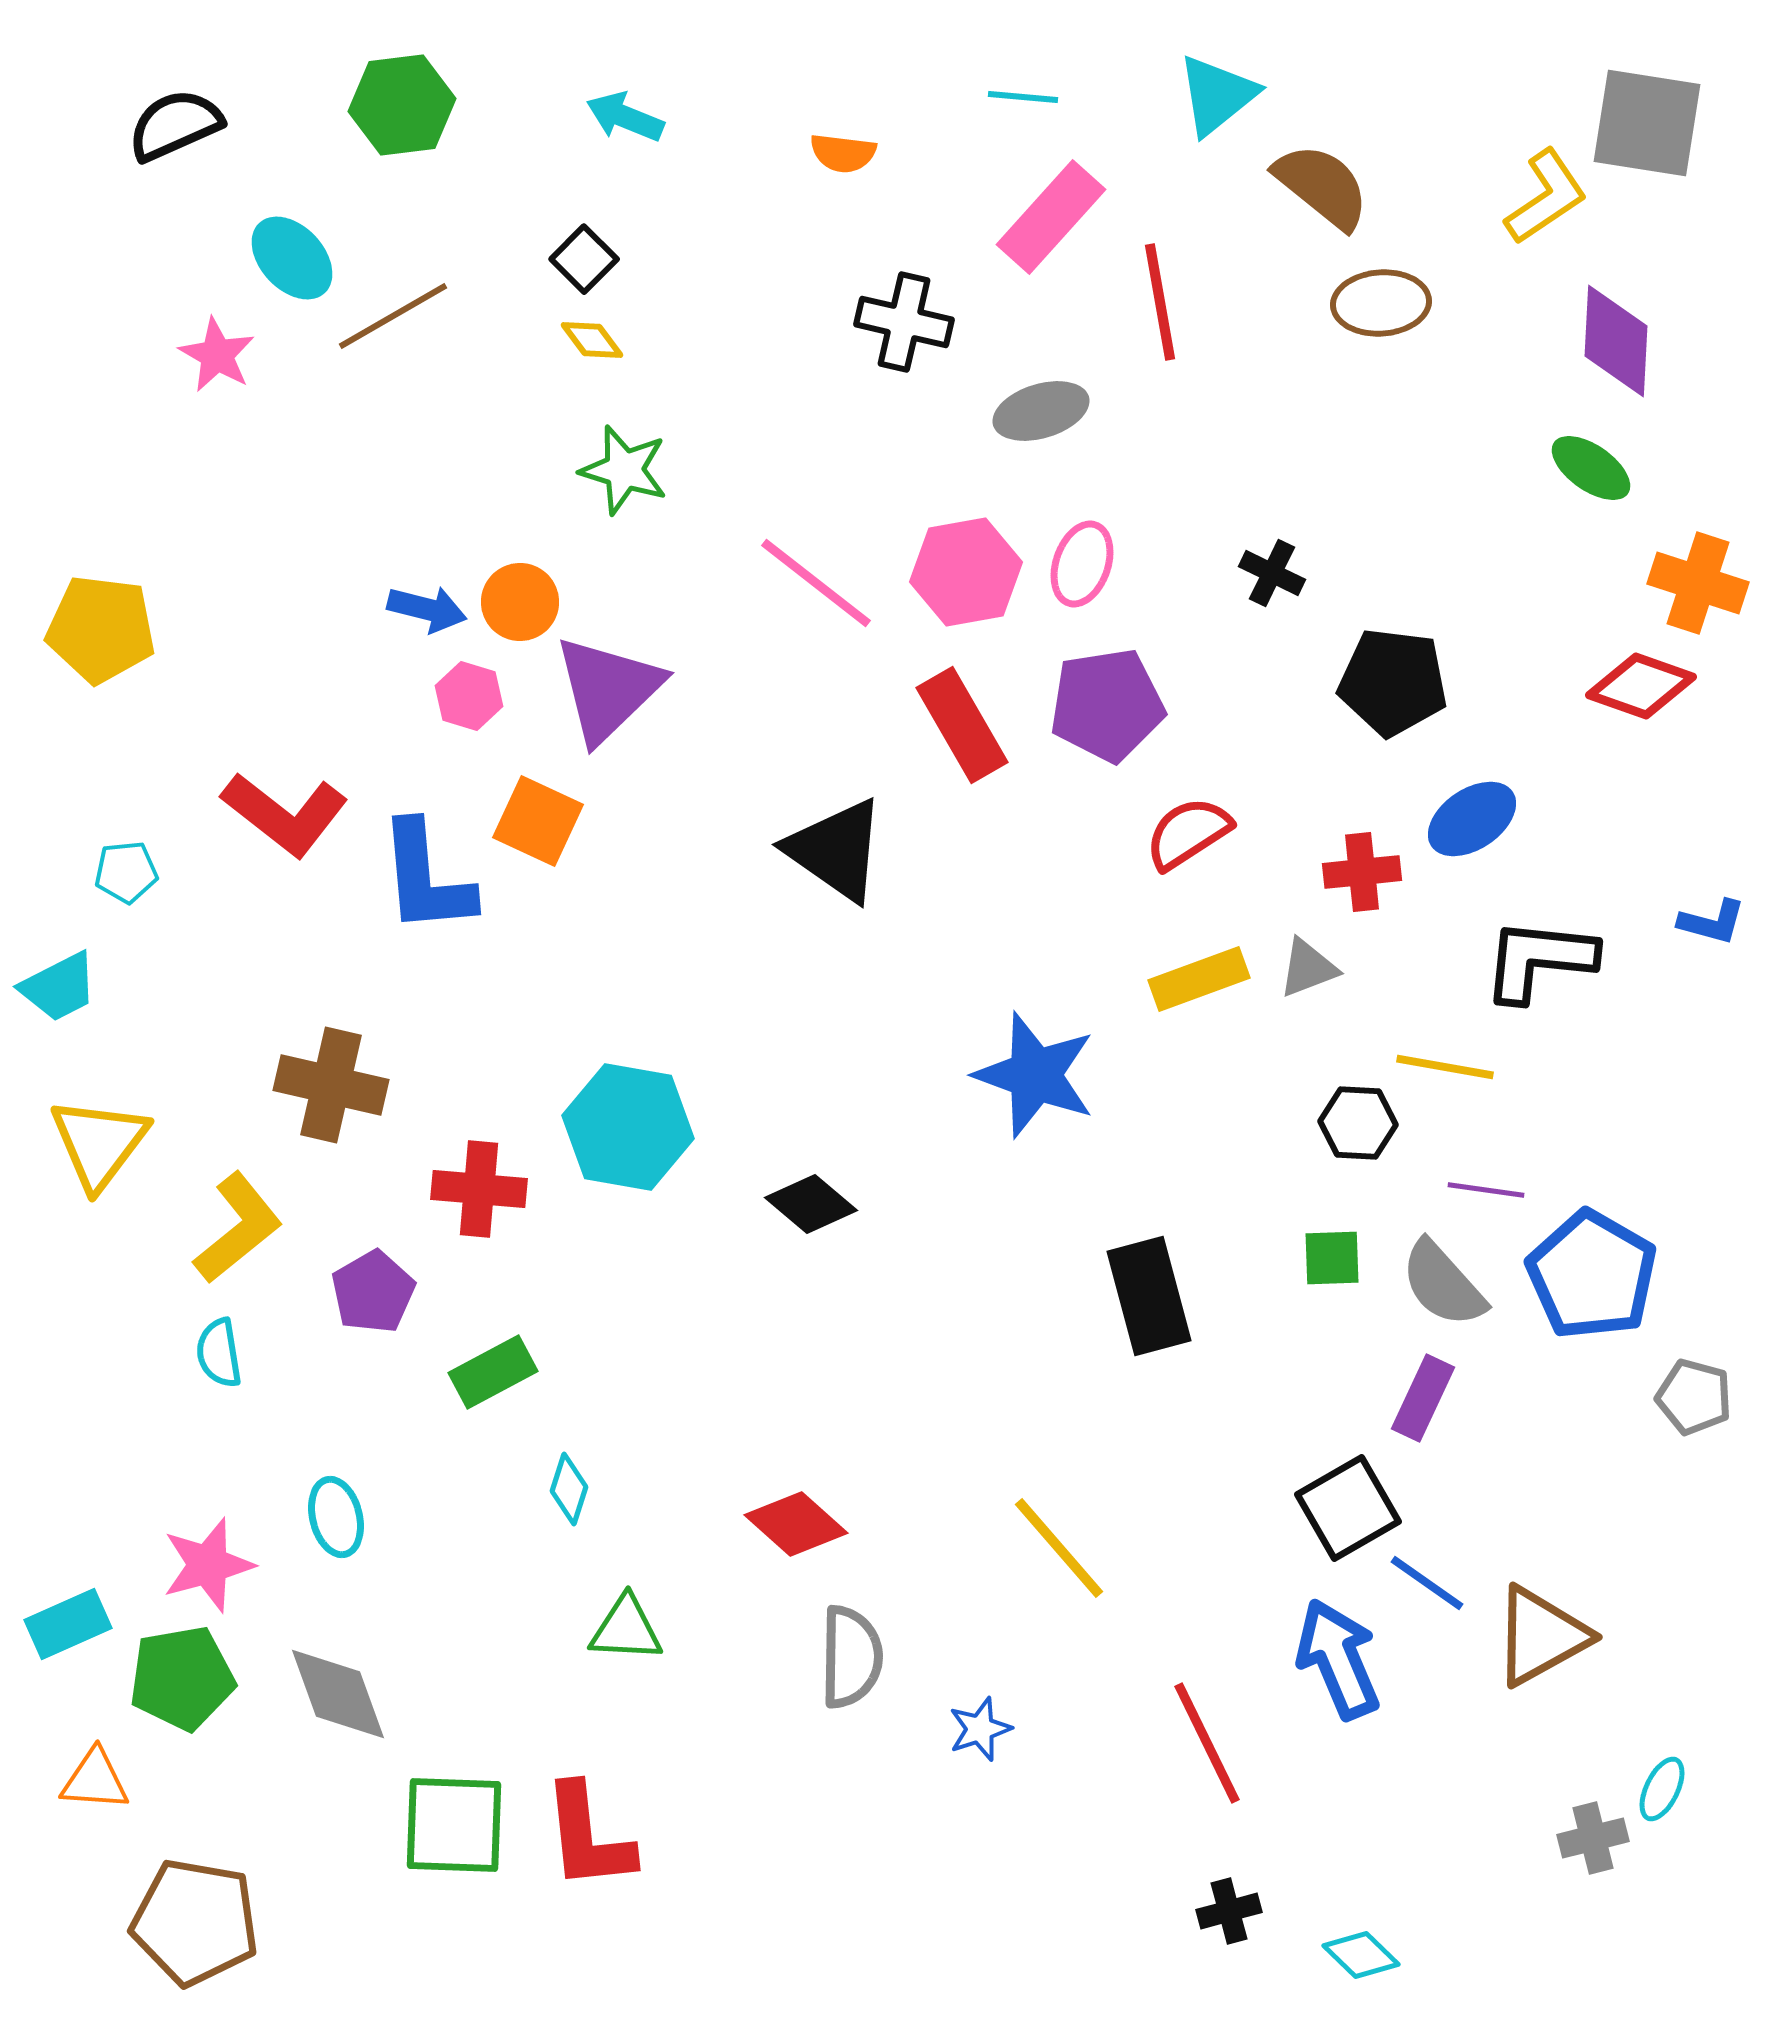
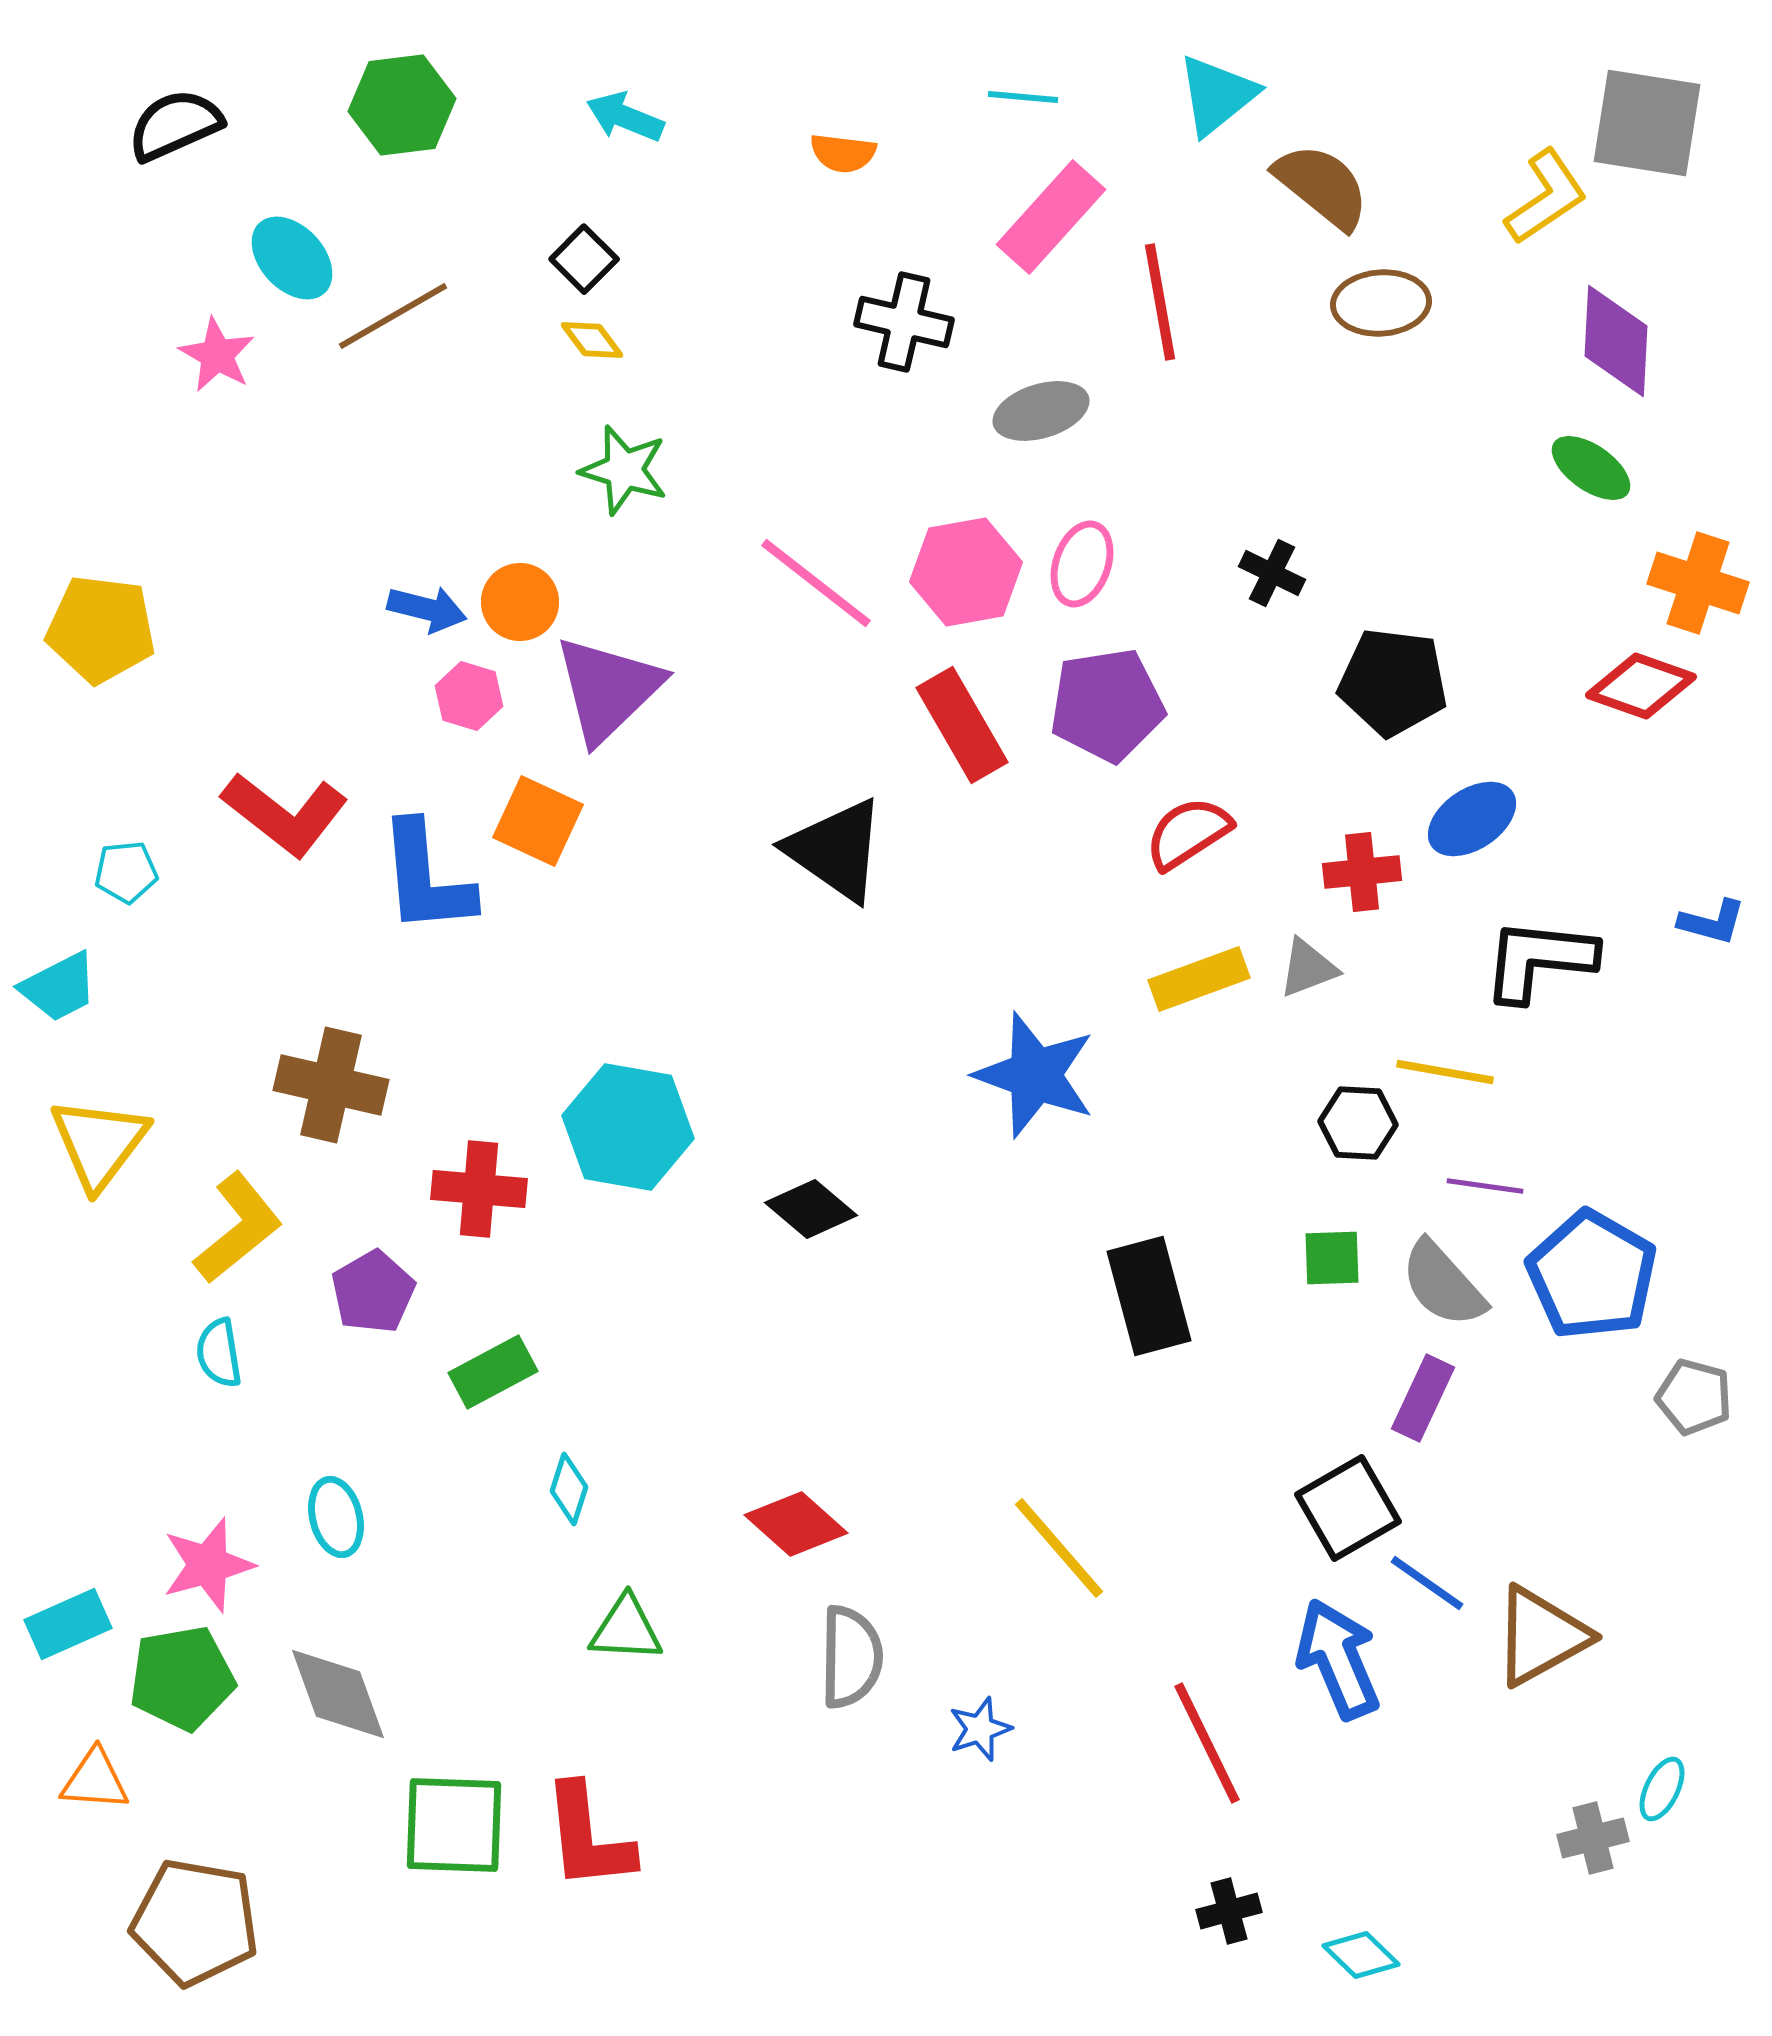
yellow line at (1445, 1067): moved 5 px down
purple line at (1486, 1190): moved 1 px left, 4 px up
black diamond at (811, 1204): moved 5 px down
